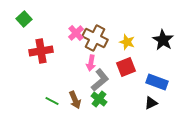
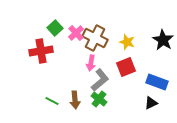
green square: moved 31 px right, 9 px down
brown arrow: rotated 18 degrees clockwise
